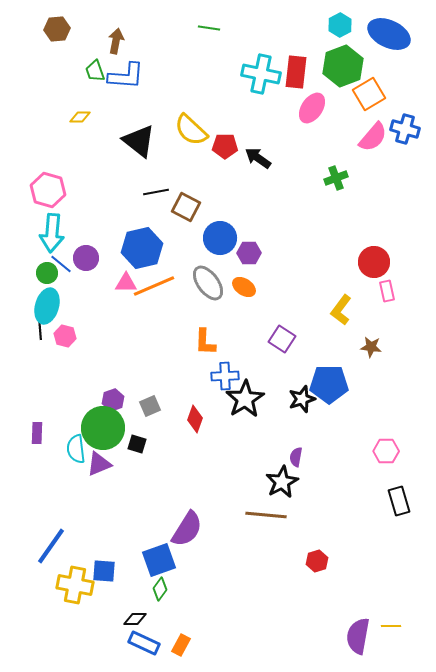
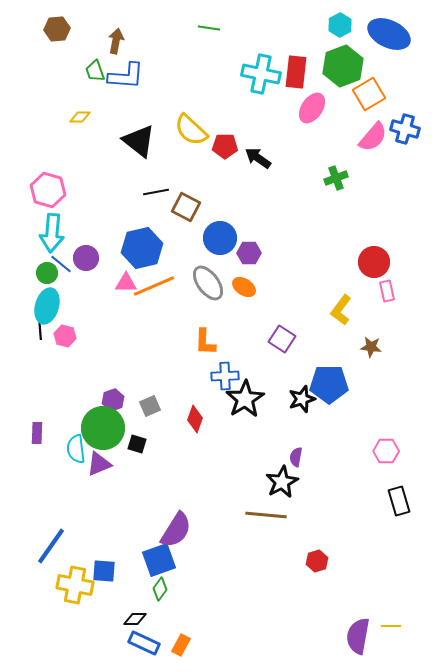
purple semicircle at (187, 529): moved 11 px left, 1 px down
